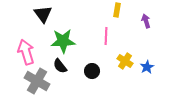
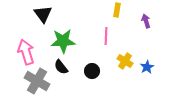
black semicircle: moved 1 px right, 1 px down
